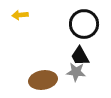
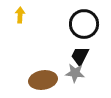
yellow arrow: rotated 98 degrees clockwise
black trapezoid: rotated 55 degrees clockwise
gray star: moved 1 px left, 1 px down
